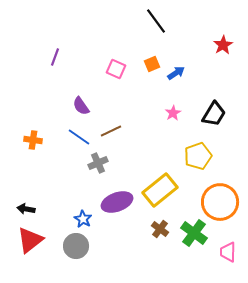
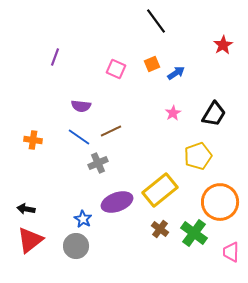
purple semicircle: rotated 48 degrees counterclockwise
pink trapezoid: moved 3 px right
